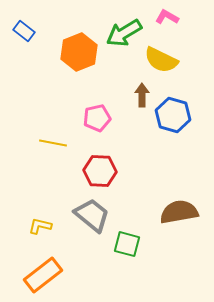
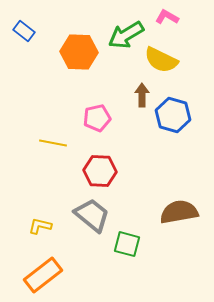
green arrow: moved 2 px right, 2 px down
orange hexagon: rotated 24 degrees clockwise
